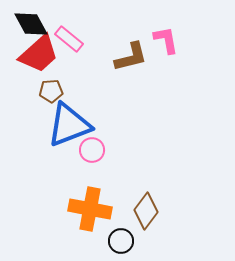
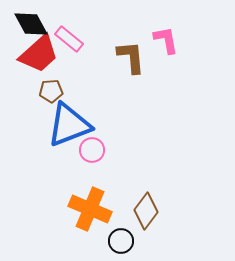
brown L-shape: rotated 81 degrees counterclockwise
orange cross: rotated 12 degrees clockwise
